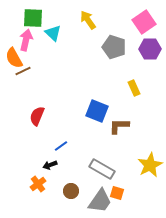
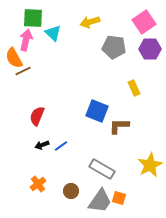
yellow arrow: moved 2 px right, 2 px down; rotated 72 degrees counterclockwise
gray pentagon: rotated 10 degrees counterclockwise
black arrow: moved 8 px left, 20 px up
orange square: moved 2 px right, 5 px down
